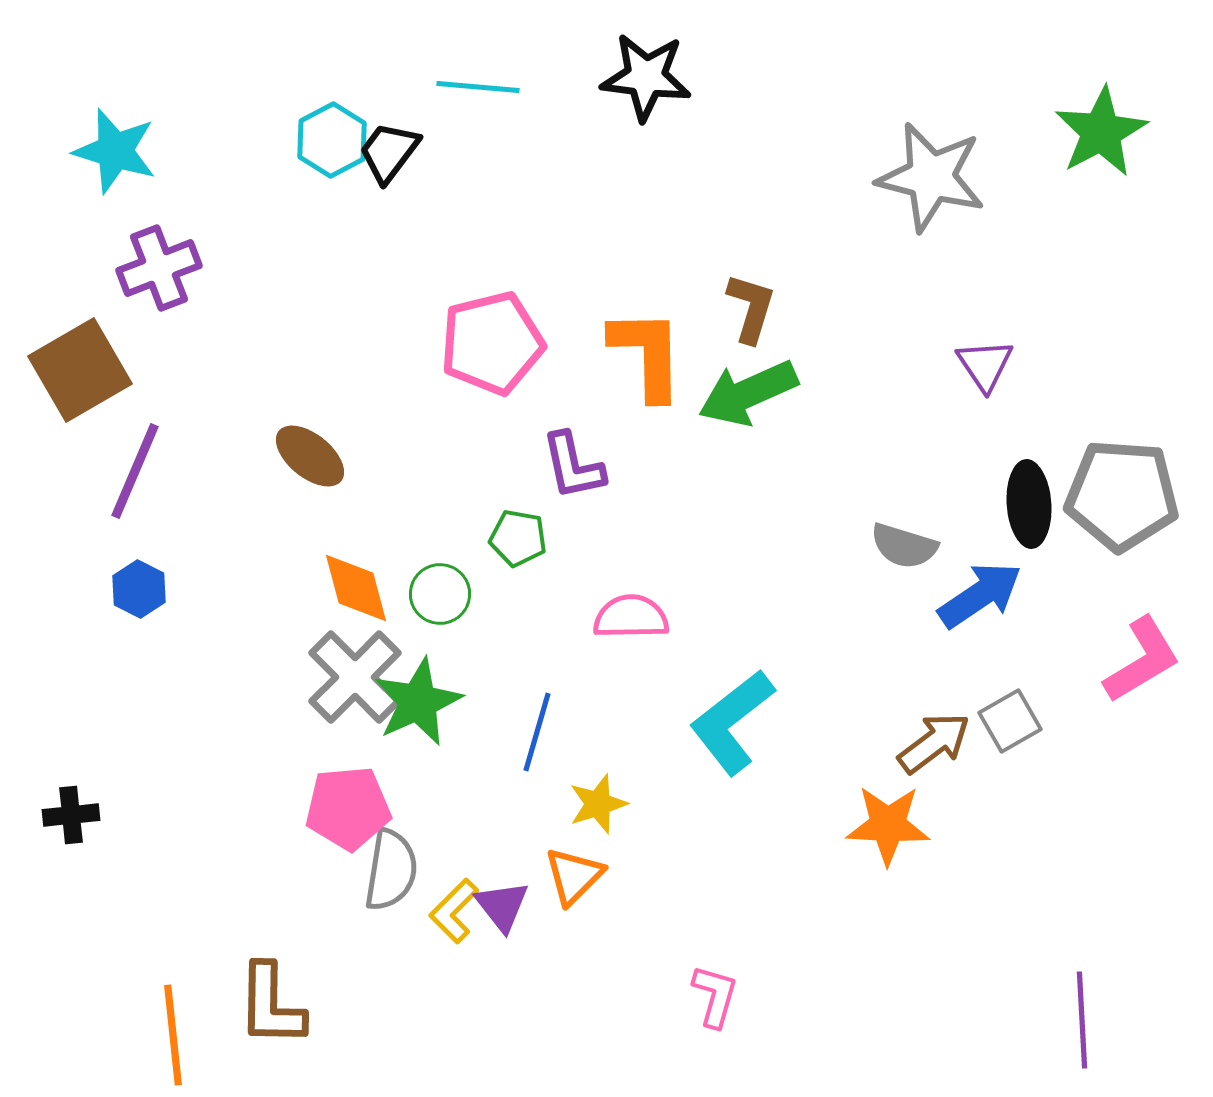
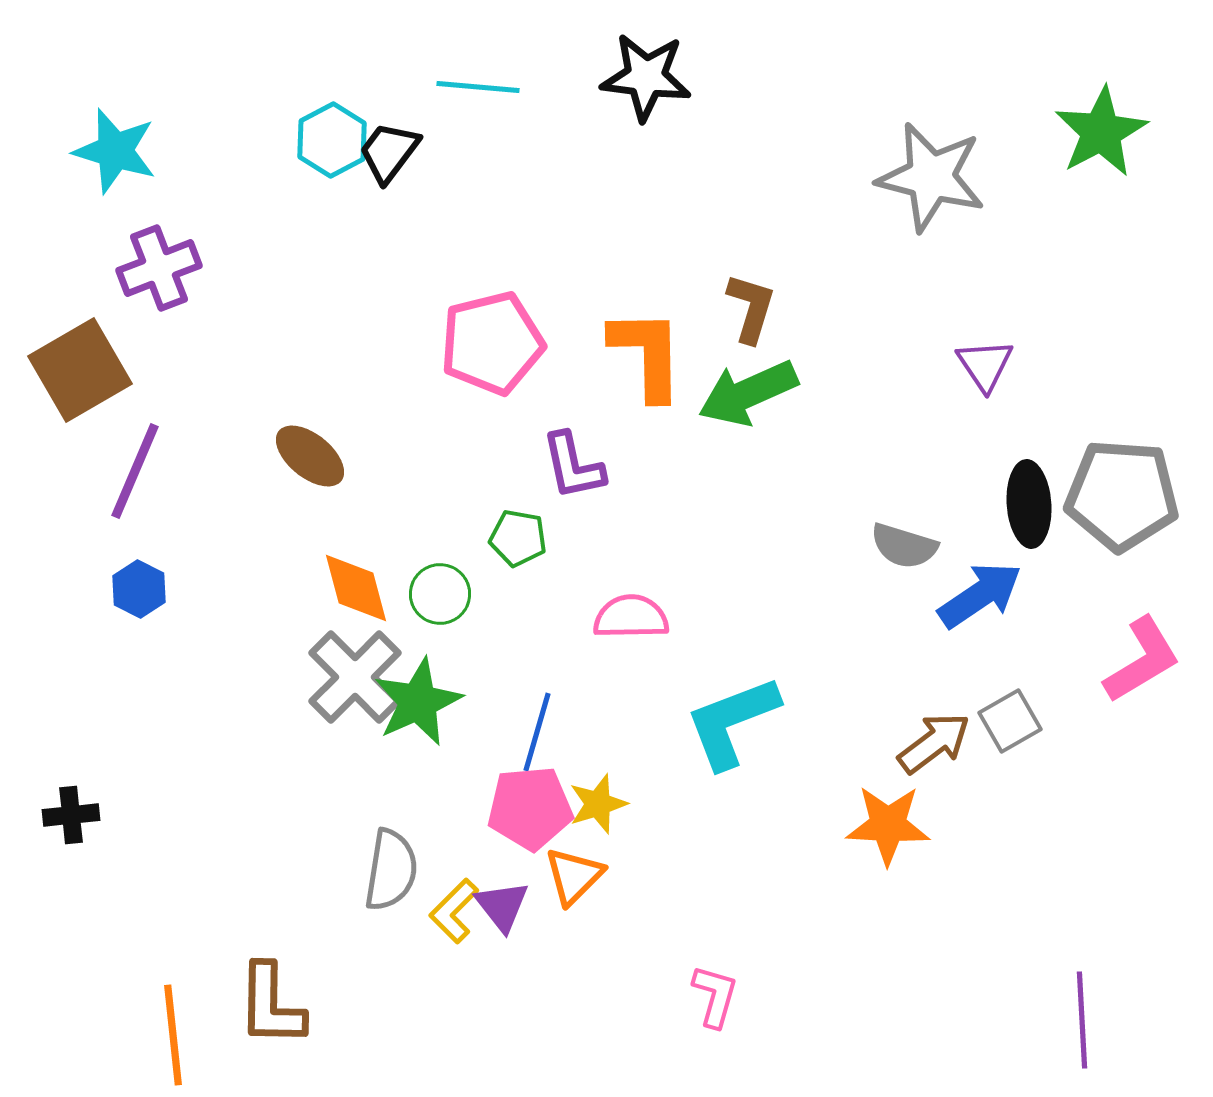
cyan L-shape at (732, 722): rotated 17 degrees clockwise
pink pentagon at (348, 808): moved 182 px right
